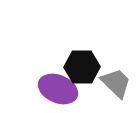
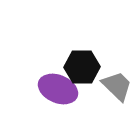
gray trapezoid: moved 1 px right, 3 px down
